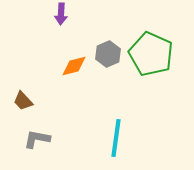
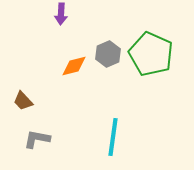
cyan line: moved 3 px left, 1 px up
